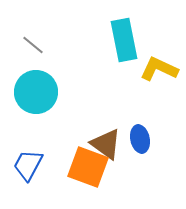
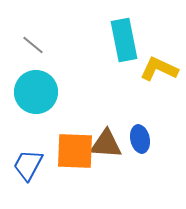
brown triangle: rotated 32 degrees counterclockwise
orange square: moved 13 px left, 16 px up; rotated 18 degrees counterclockwise
